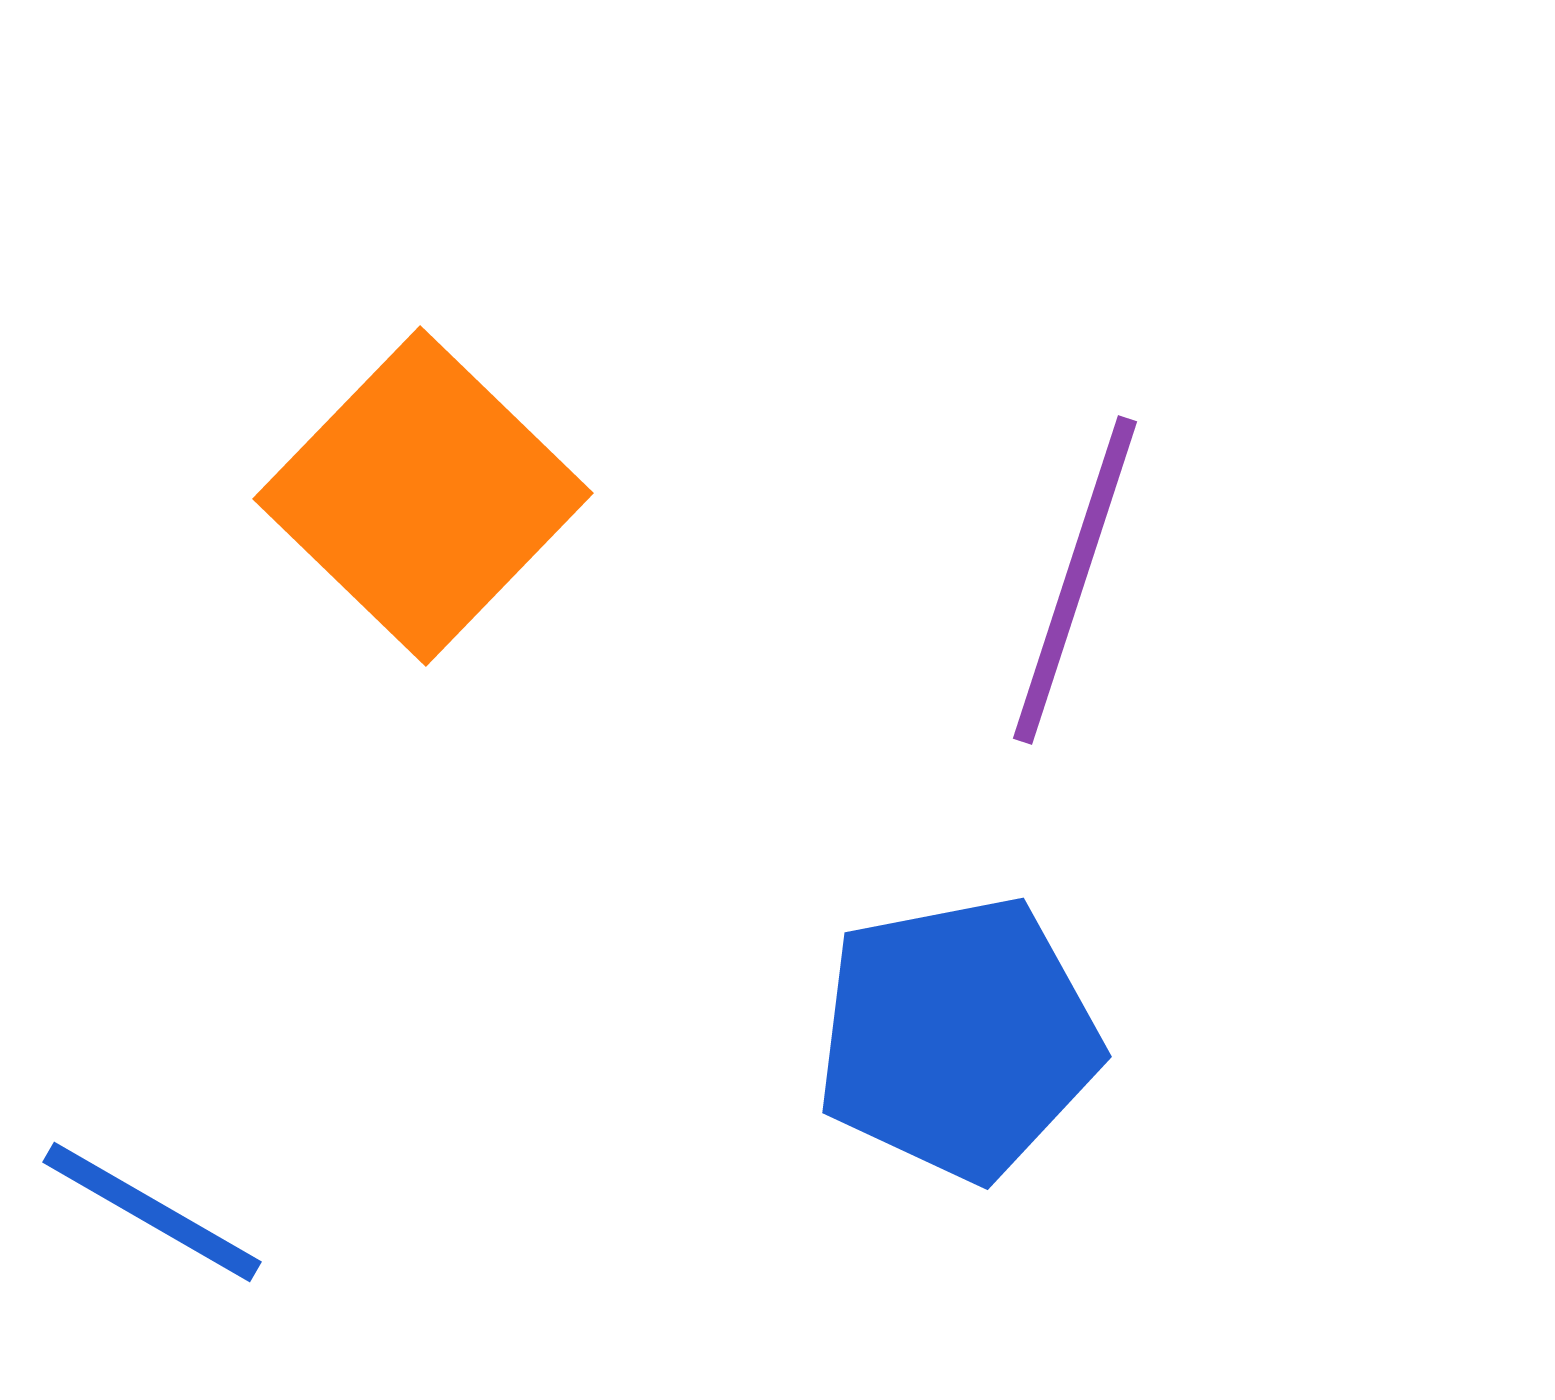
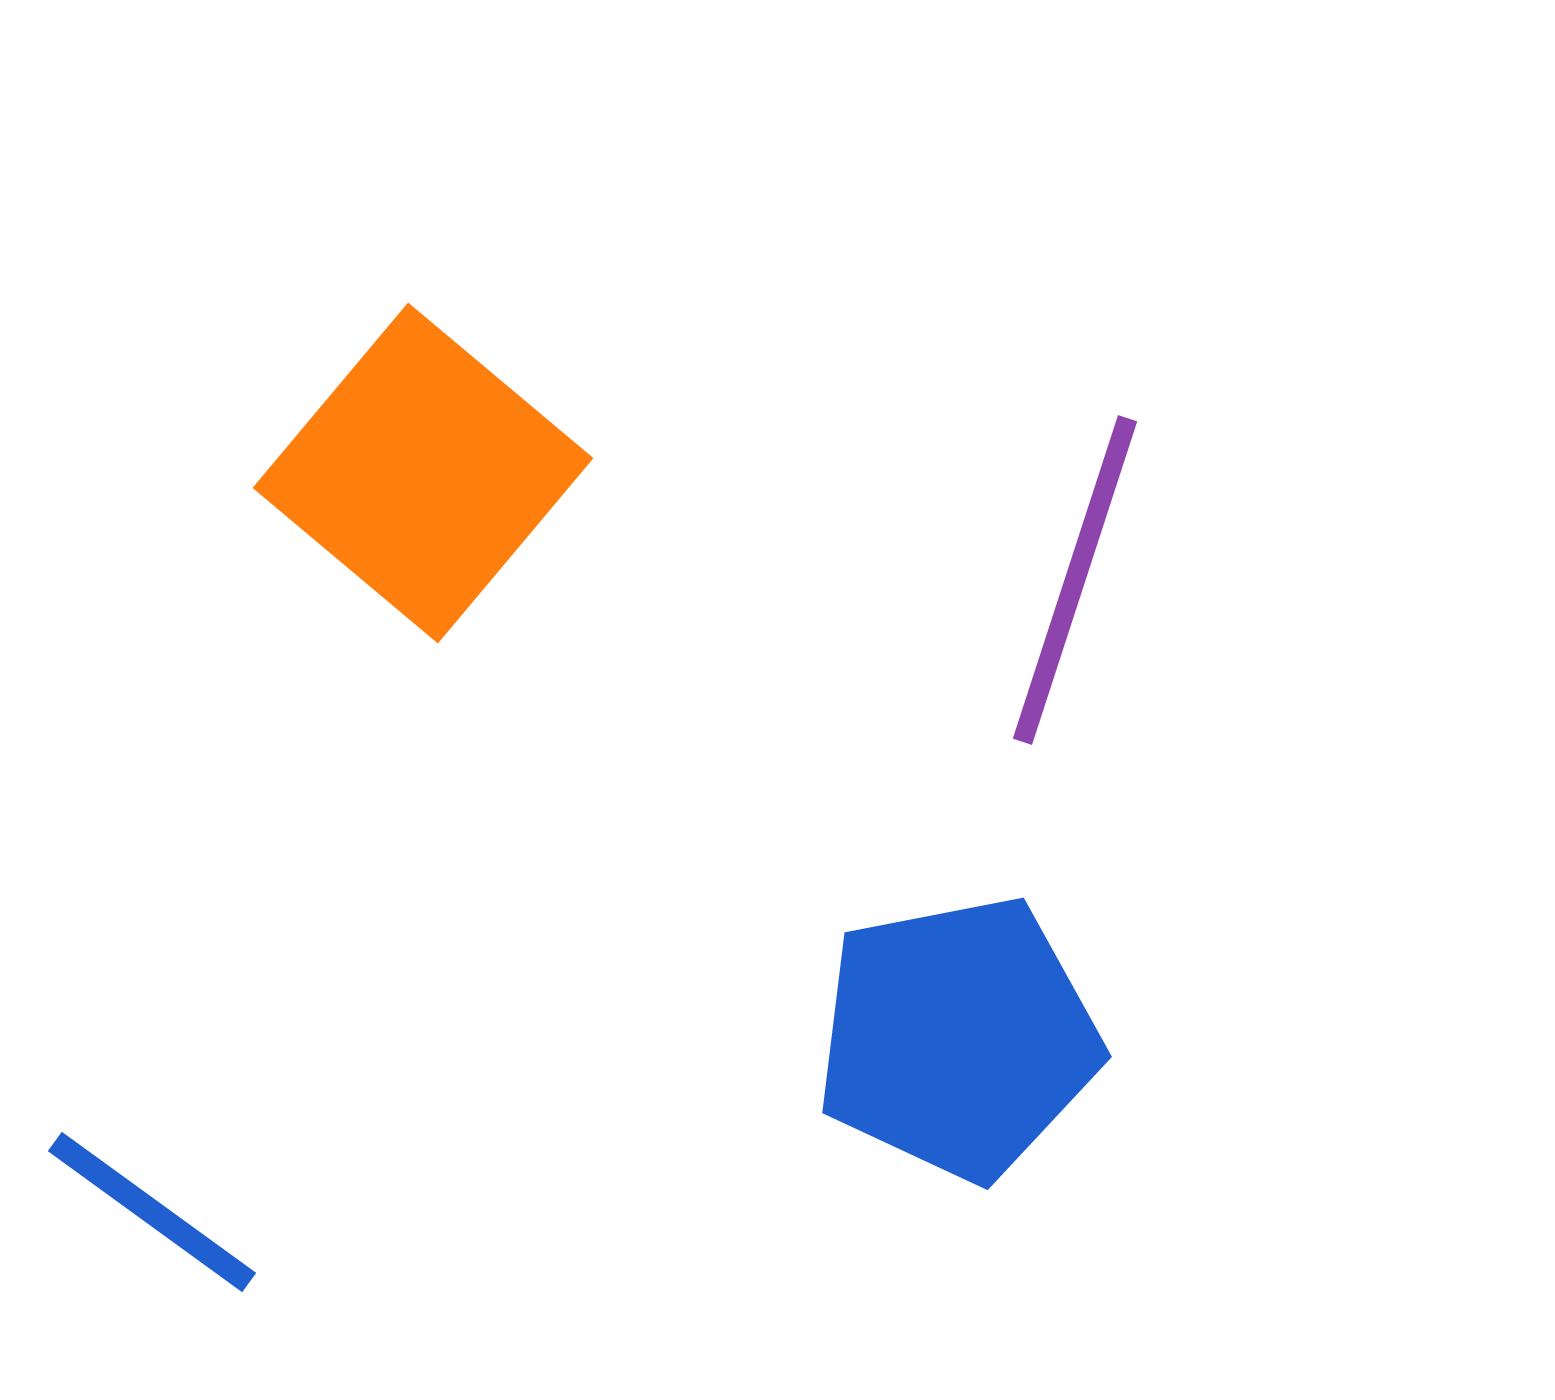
orange square: moved 23 px up; rotated 4 degrees counterclockwise
blue line: rotated 6 degrees clockwise
